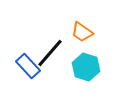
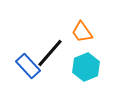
orange trapezoid: rotated 20 degrees clockwise
cyan hexagon: rotated 20 degrees clockwise
